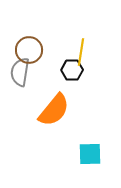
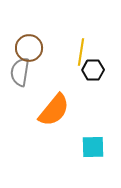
brown circle: moved 2 px up
black hexagon: moved 21 px right
cyan square: moved 3 px right, 7 px up
